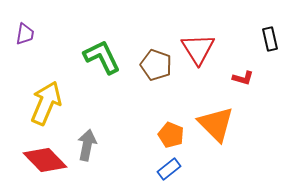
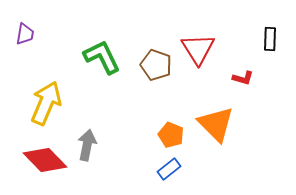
black rectangle: rotated 15 degrees clockwise
